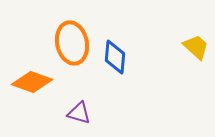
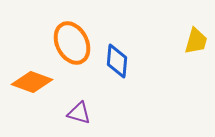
orange ellipse: rotated 15 degrees counterclockwise
yellow trapezoid: moved 6 px up; rotated 64 degrees clockwise
blue diamond: moved 2 px right, 4 px down
